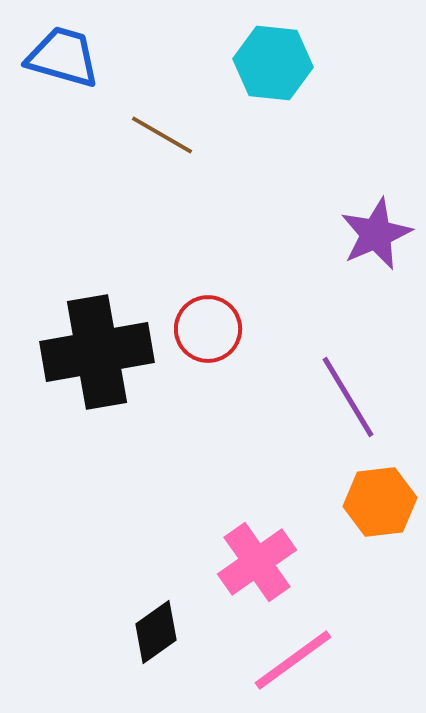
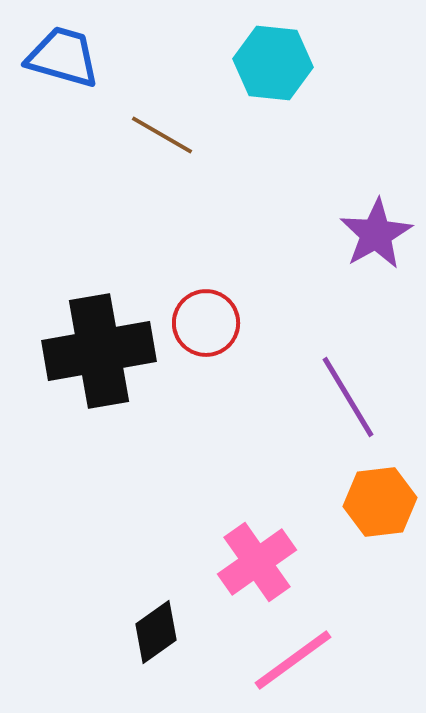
purple star: rotated 6 degrees counterclockwise
red circle: moved 2 px left, 6 px up
black cross: moved 2 px right, 1 px up
